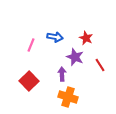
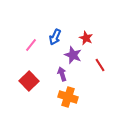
blue arrow: rotated 105 degrees clockwise
pink line: rotated 16 degrees clockwise
purple star: moved 2 px left, 2 px up
purple arrow: rotated 16 degrees counterclockwise
